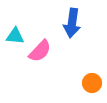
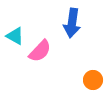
cyan triangle: rotated 24 degrees clockwise
orange circle: moved 1 px right, 3 px up
